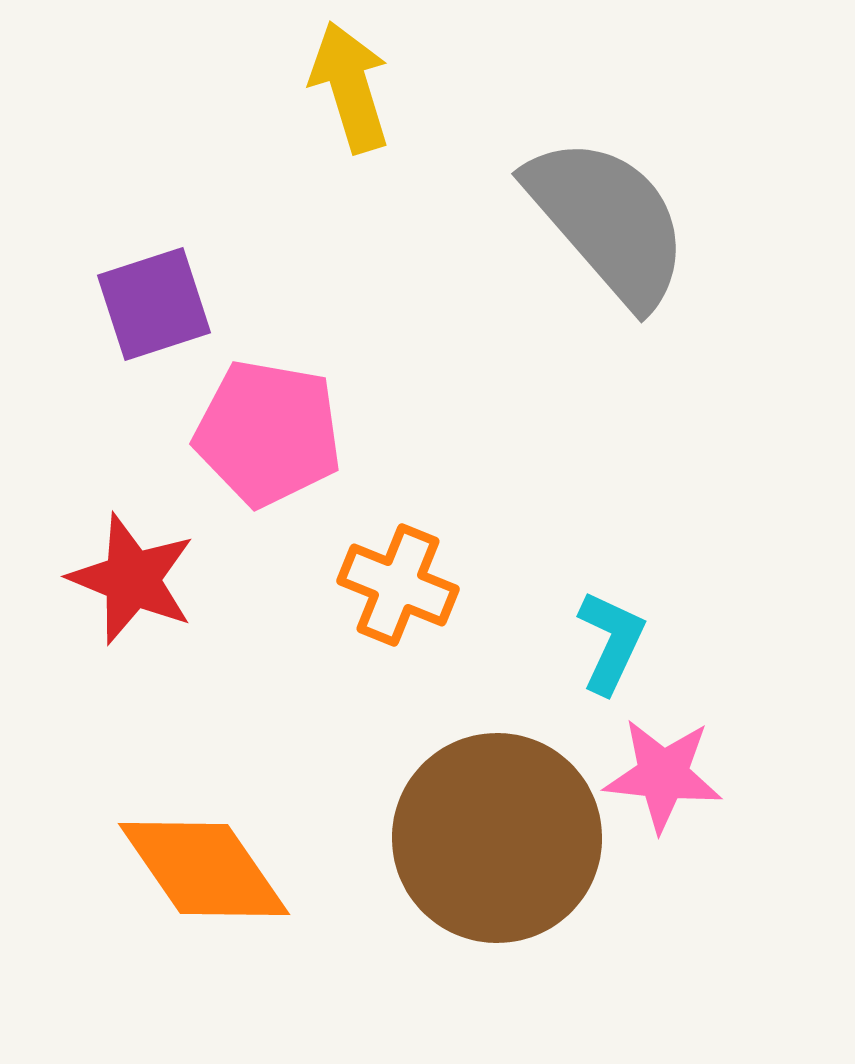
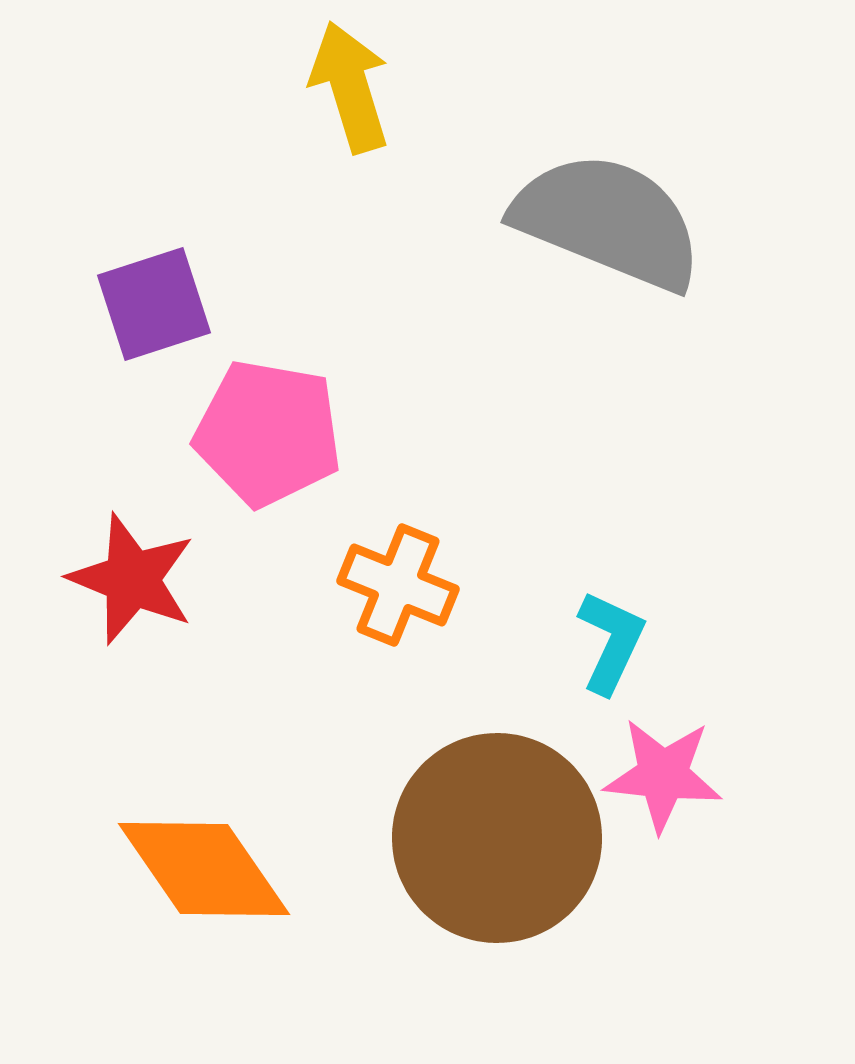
gray semicircle: rotated 27 degrees counterclockwise
